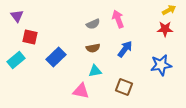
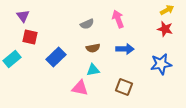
yellow arrow: moved 2 px left
purple triangle: moved 6 px right
gray semicircle: moved 6 px left
red star: rotated 14 degrees clockwise
blue arrow: rotated 54 degrees clockwise
cyan rectangle: moved 4 px left, 1 px up
blue star: moved 1 px up
cyan triangle: moved 2 px left, 1 px up
pink triangle: moved 1 px left, 3 px up
